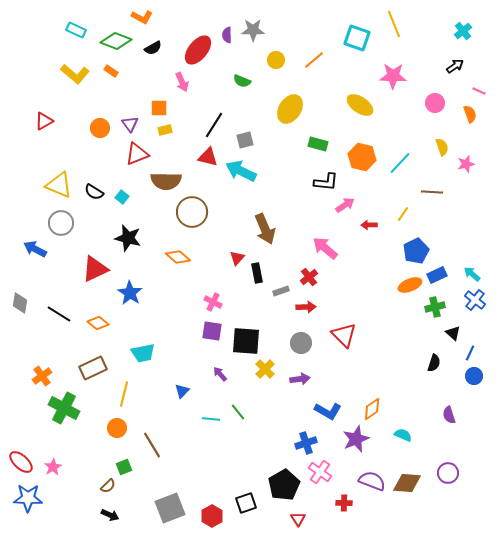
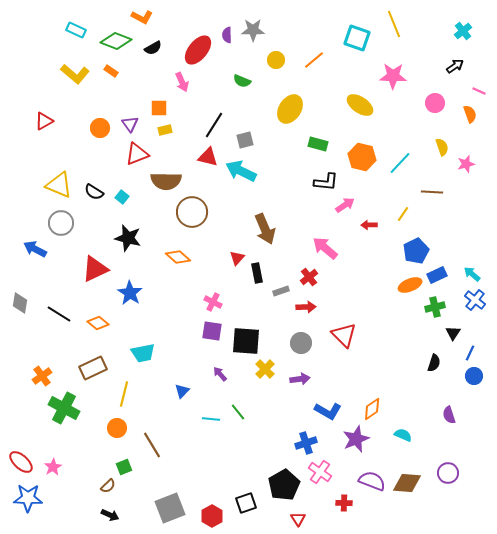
black triangle at (453, 333): rotated 21 degrees clockwise
